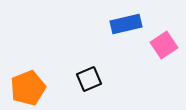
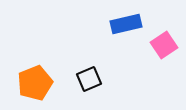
orange pentagon: moved 7 px right, 5 px up
